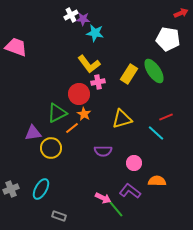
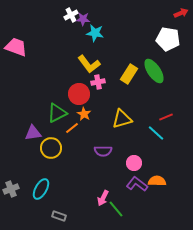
purple L-shape: moved 7 px right, 7 px up
pink arrow: rotated 91 degrees clockwise
